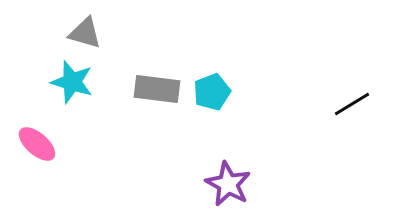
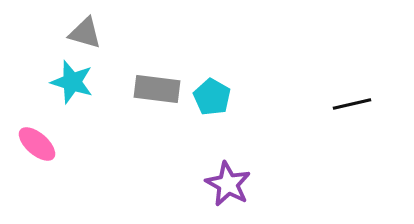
cyan pentagon: moved 5 px down; rotated 21 degrees counterclockwise
black line: rotated 18 degrees clockwise
